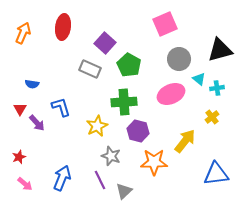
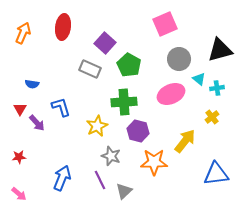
red star: rotated 16 degrees clockwise
pink arrow: moved 6 px left, 10 px down
